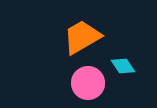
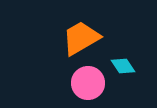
orange trapezoid: moved 1 px left, 1 px down
